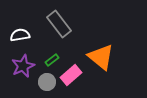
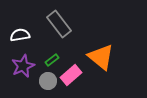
gray circle: moved 1 px right, 1 px up
